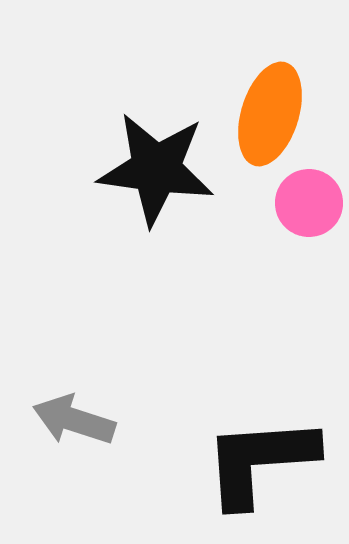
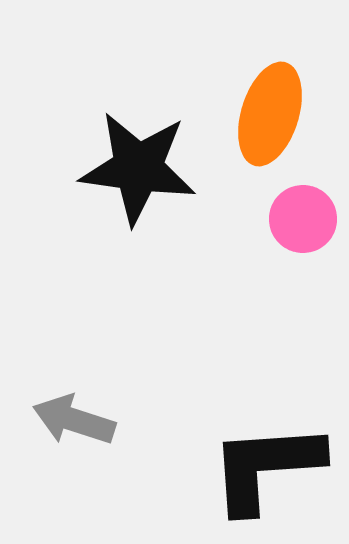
black star: moved 18 px left, 1 px up
pink circle: moved 6 px left, 16 px down
black L-shape: moved 6 px right, 6 px down
